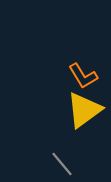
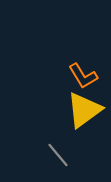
gray line: moved 4 px left, 9 px up
